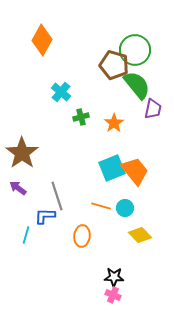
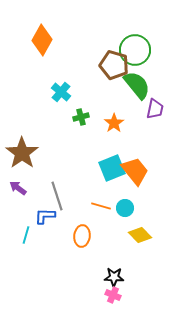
purple trapezoid: moved 2 px right
